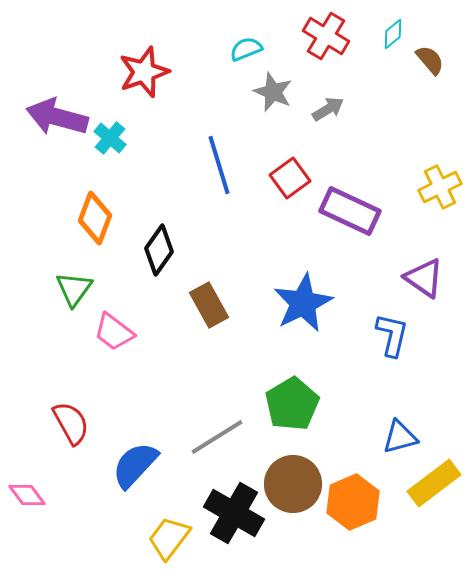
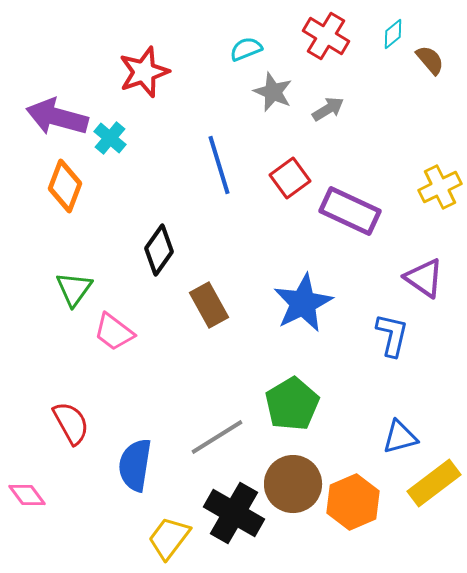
orange diamond: moved 30 px left, 32 px up
blue semicircle: rotated 34 degrees counterclockwise
